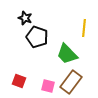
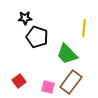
black star: rotated 24 degrees counterclockwise
red square: rotated 32 degrees clockwise
pink square: moved 1 px down
